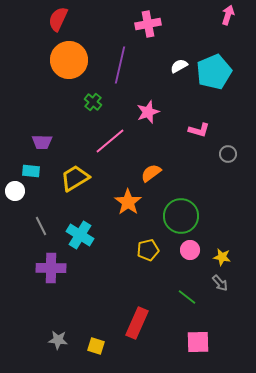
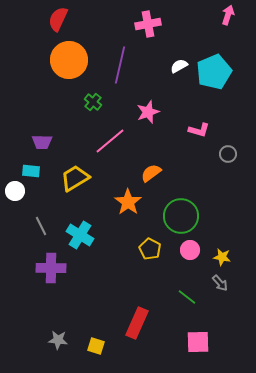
yellow pentagon: moved 2 px right, 1 px up; rotated 30 degrees counterclockwise
